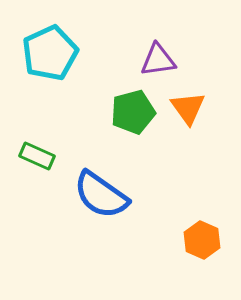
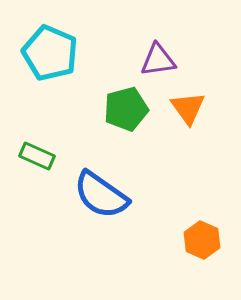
cyan pentagon: rotated 24 degrees counterclockwise
green pentagon: moved 7 px left, 3 px up
